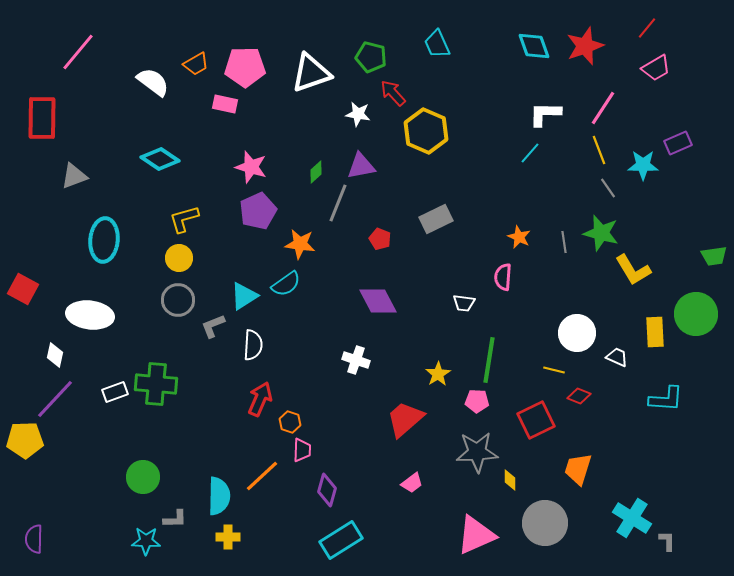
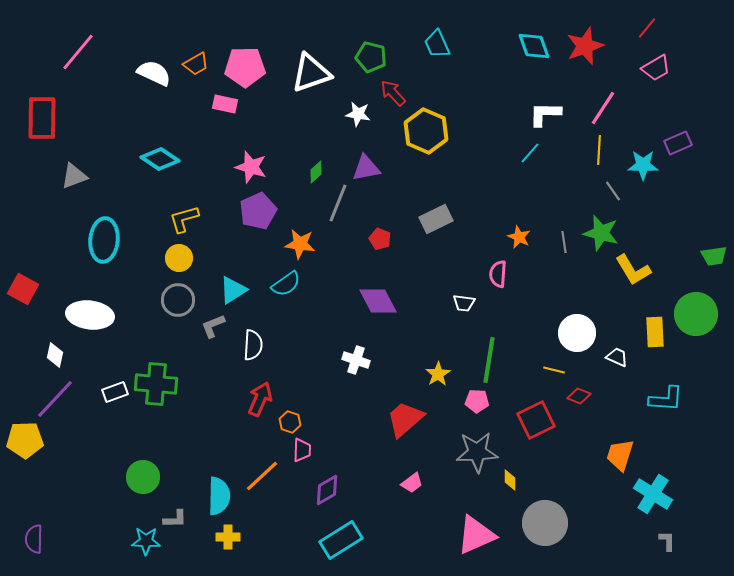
white semicircle at (153, 82): moved 1 px right, 9 px up; rotated 12 degrees counterclockwise
yellow line at (599, 150): rotated 24 degrees clockwise
purple triangle at (361, 166): moved 5 px right, 2 px down
gray line at (608, 188): moved 5 px right, 3 px down
pink semicircle at (503, 277): moved 5 px left, 3 px up
cyan triangle at (244, 296): moved 11 px left, 6 px up
orange trapezoid at (578, 469): moved 42 px right, 14 px up
purple diamond at (327, 490): rotated 44 degrees clockwise
cyan cross at (632, 518): moved 21 px right, 24 px up
